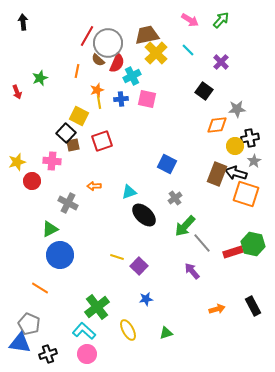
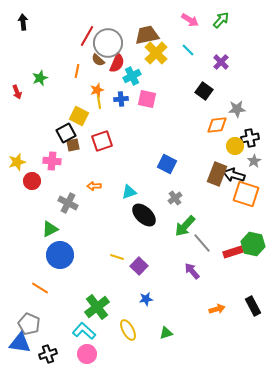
black square at (66, 133): rotated 18 degrees clockwise
black arrow at (236, 173): moved 2 px left, 2 px down
